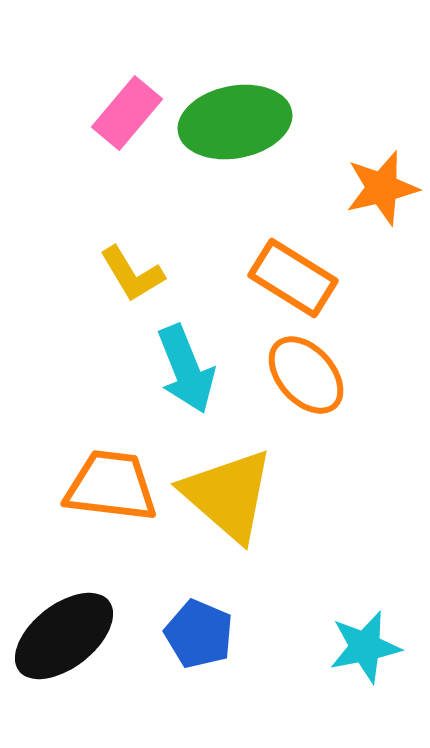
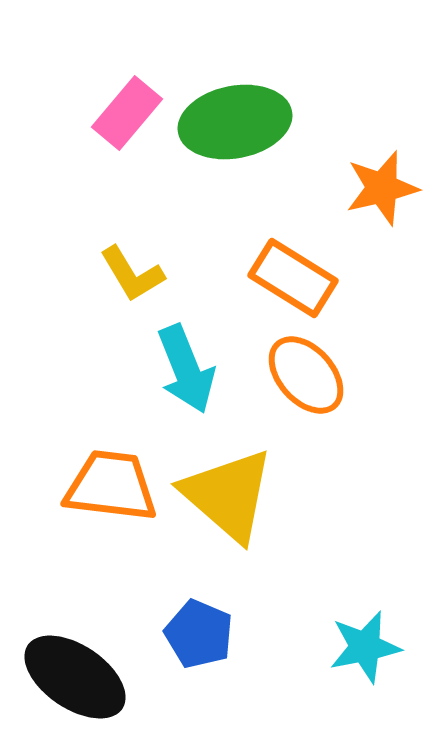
black ellipse: moved 11 px right, 41 px down; rotated 72 degrees clockwise
